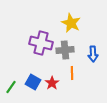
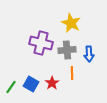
gray cross: moved 2 px right
blue arrow: moved 4 px left
blue square: moved 2 px left, 2 px down
